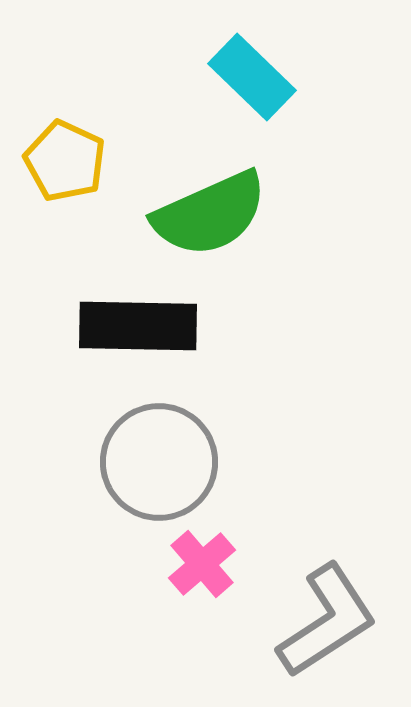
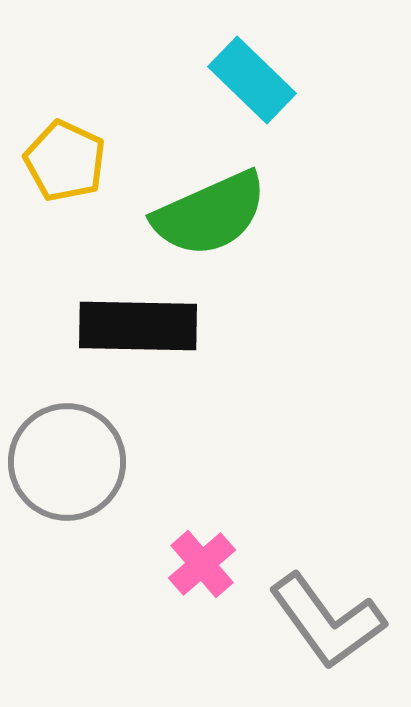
cyan rectangle: moved 3 px down
gray circle: moved 92 px left
gray L-shape: rotated 87 degrees clockwise
